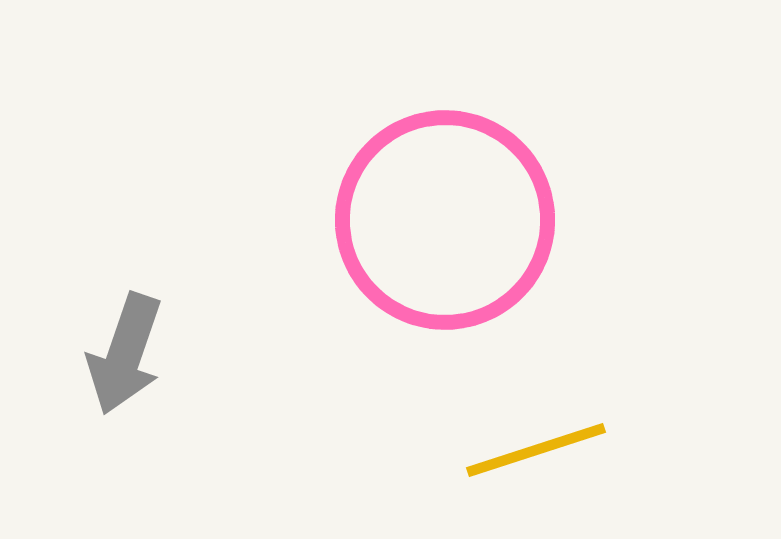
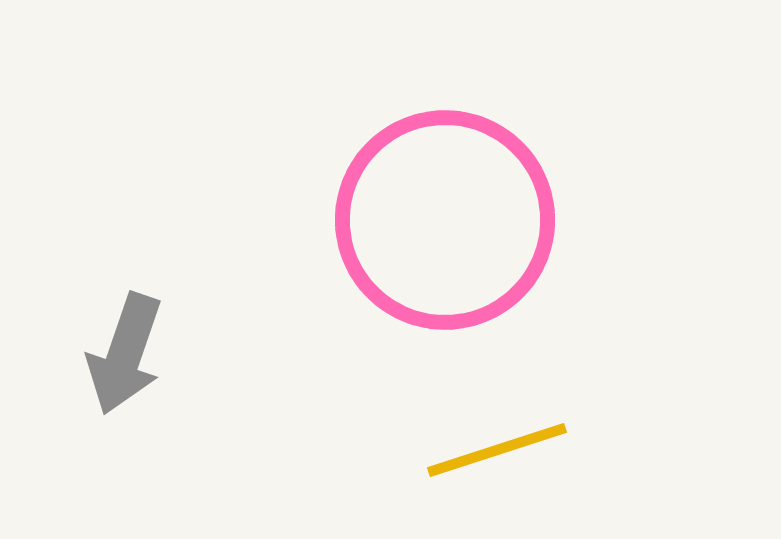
yellow line: moved 39 px left
